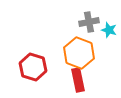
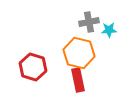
cyan star: rotated 21 degrees counterclockwise
orange hexagon: rotated 8 degrees counterclockwise
